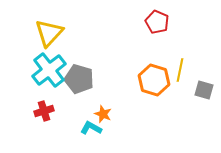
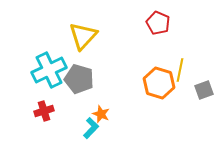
red pentagon: moved 1 px right, 1 px down
yellow triangle: moved 34 px right, 3 px down
cyan cross: rotated 12 degrees clockwise
orange hexagon: moved 5 px right, 3 px down
gray square: rotated 36 degrees counterclockwise
orange star: moved 2 px left
cyan L-shape: rotated 105 degrees clockwise
